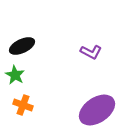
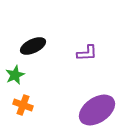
black ellipse: moved 11 px right
purple L-shape: moved 4 px left, 1 px down; rotated 30 degrees counterclockwise
green star: rotated 18 degrees clockwise
